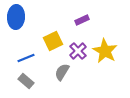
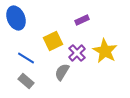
blue ellipse: moved 1 px down; rotated 25 degrees counterclockwise
purple cross: moved 1 px left, 2 px down
blue line: rotated 54 degrees clockwise
